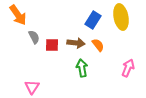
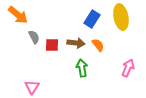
orange arrow: rotated 15 degrees counterclockwise
blue rectangle: moved 1 px left, 1 px up
